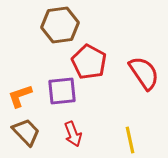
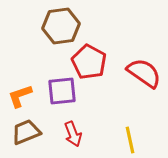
brown hexagon: moved 1 px right, 1 px down
red semicircle: rotated 21 degrees counterclockwise
brown trapezoid: rotated 68 degrees counterclockwise
